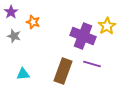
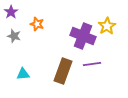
orange star: moved 4 px right, 2 px down
purple line: rotated 24 degrees counterclockwise
